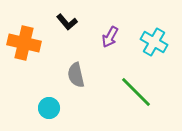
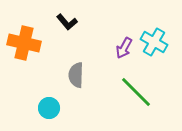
purple arrow: moved 14 px right, 11 px down
gray semicircle: rotated 15 degrees clockwise
